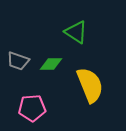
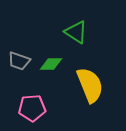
gray trapezoid: moved 1 px right
